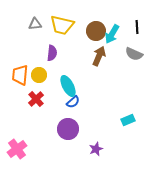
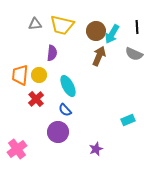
blue semicircle: moved 8 px left, 8 px down; rotated 88 degrees clockwise
purple circle: moved 10 px left, 3 px down
